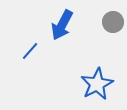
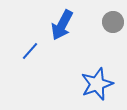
blue star: rotated 8 degrees clockwise
